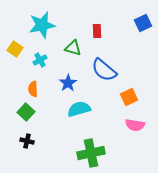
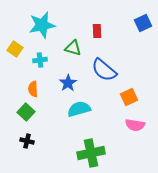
cyan cross: rotated 24 degrees clockwise
